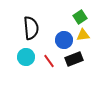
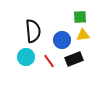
green square: rotated 32 degrees clockwise
black semicircle: moved 2 px right, 3 px down
blue circle: moved 2 px left
